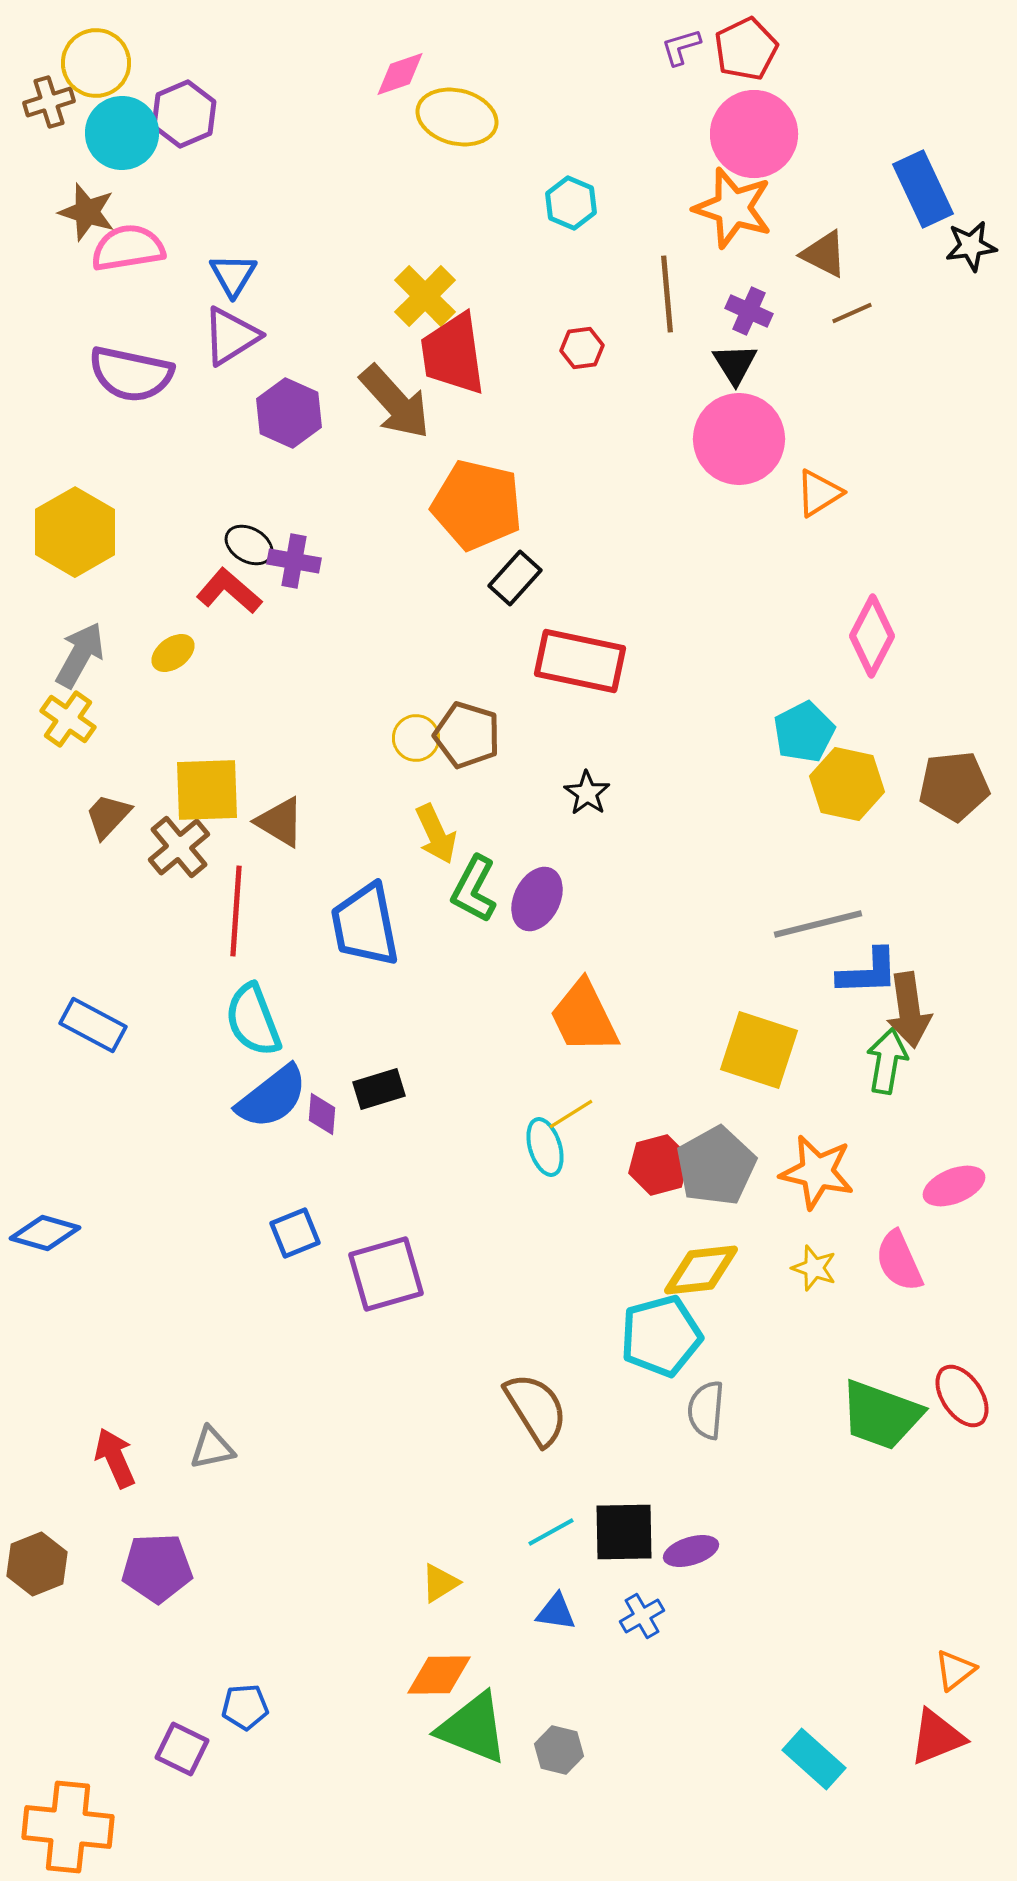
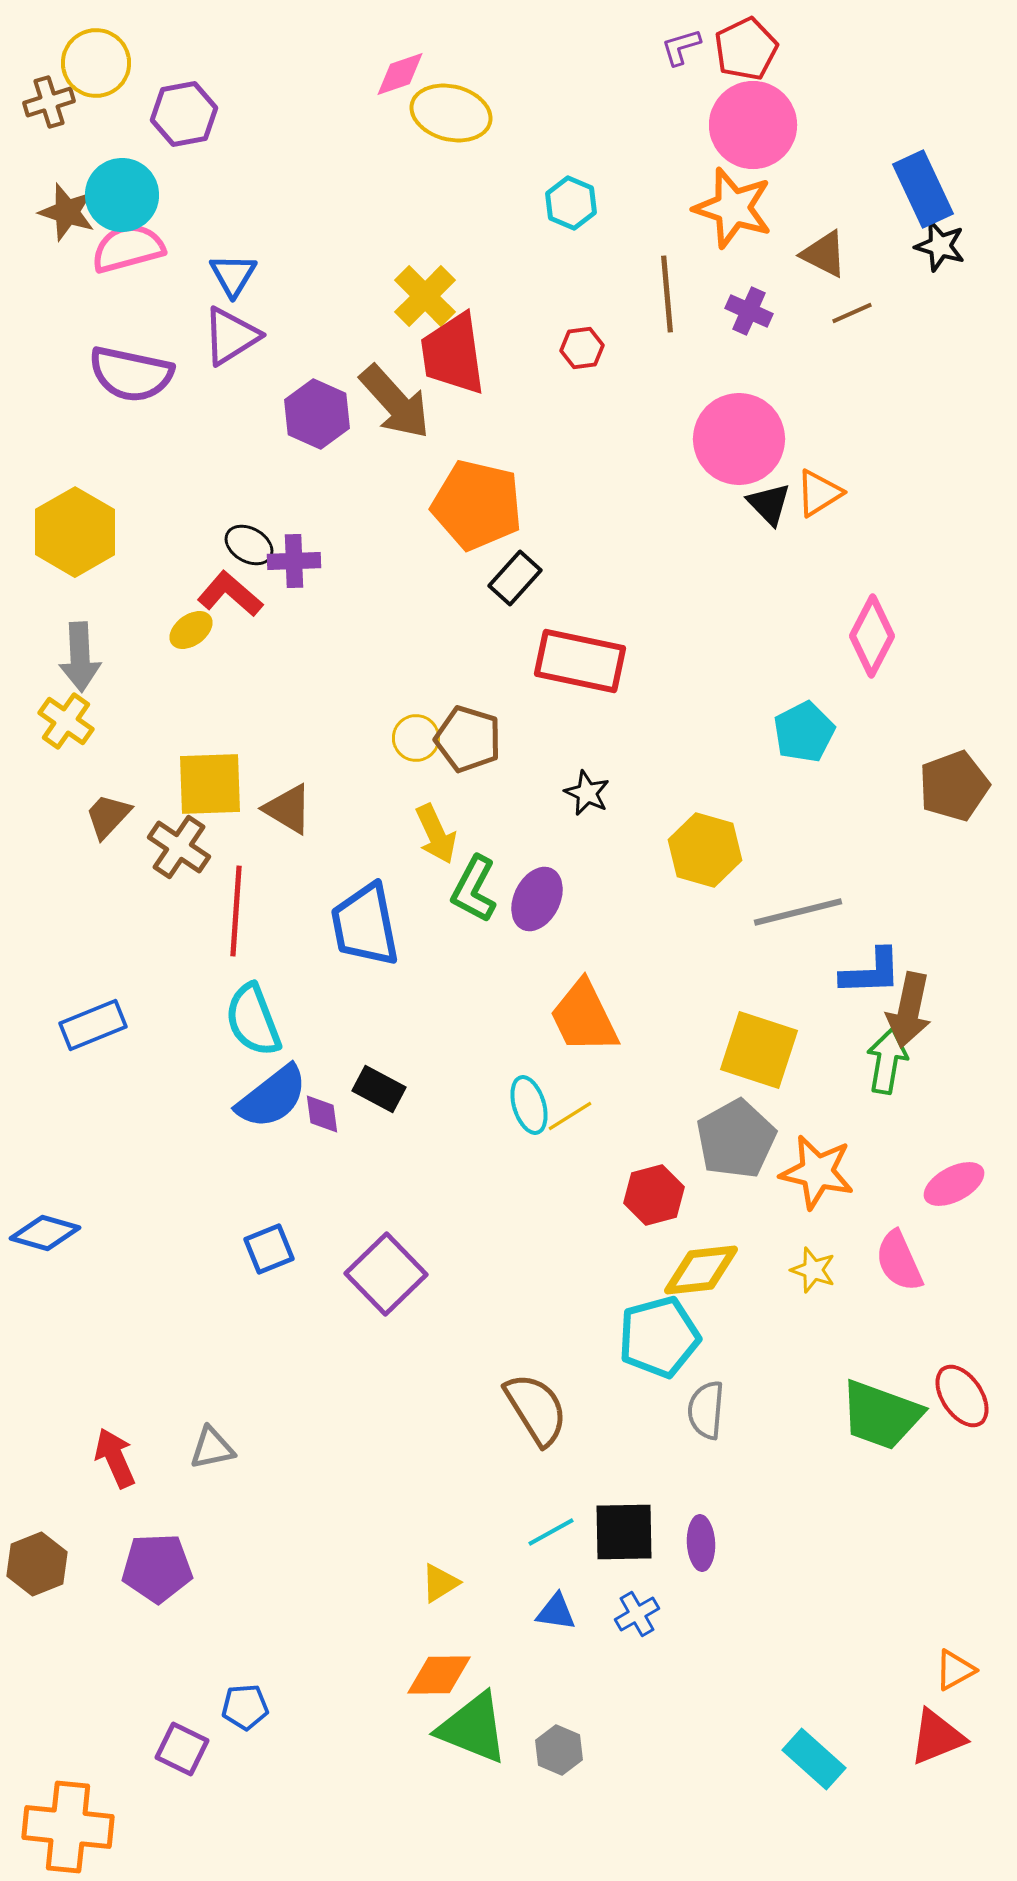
purple hexagon at (184, 114): rotated 12 degrees clockwise
yellow ellipse at (457, 117): moved 6 px left, 4 px up
cyan circle at (122, 133): moved 62 px down
pink circle at (754, 134): moved 1 px left, 9 px up
brown star at (87, 212): moved 20 px left
black star at (971, 246): moved 31 px left; rotated 24 degrees clockwise
pink semicircle at (128, 248): rotated 6 degrees counterclockwise
black triangle at (735, 364): moved 34 px right, 140 px down; rotated 12 degrees counterclockwise
purple hexagon at (289, 413): moved 28 px right, 1 px down
purple cross at (294, 561): rotated 12 degrees counterclockwise
red L-shape at (229, 591): moved 1 px right, 3 px down
yellow ellipse at (173, 653): moved 18 px right, 23 px up
gray arrow at (80, 655): moved 2 px down; rotated 148 degrees clockwise
yellow cross at (68, 719): moved 2 px left, 2 px down
brown pentagon at (467, 735): moved 1 px right, 4 px down
yellow hexagon at (847, 784): moved 142 px left, 66 px down; rotated 4 degrees clockwise
brown pentagon at (954, 786): rotated 14 degrees counterclockwise
yellow square at (207, 790): moved 3 px right, 6 px up
black star at (587, 793): rotated 9 degrees counterclockwise
brown triangle at (280, 822): moved 8 px right, 13 px up
brown cross at (179, 847): rotated 16 degrees counterclockwise
gray line at (818, 924): moved 20 px left, 12 px up
blue L-shape at (868, 972): moved 3 px right
brown arrow at (909, 1010): rotated 20 degrees clockwise
blue rectangle at (93, 1025): rotated 50 degrees counterclockwise
black rectangle at (379, 1089): rotated 45 degrees clockwise
purple diamond at (322, 1114): rotated 12 degrees counterclockwise
yellow line at (571, 1114): moved 1 px left, 2 px down
cyan ellipse at (545, 1147): moved 16 px left, 42 px up
red hexagon at (659, 1165): moved 5 px left, 30 px down
gray pentagon at (716, 1166): moved 20 px right, 27 px up
pink ellipse at (954, 1186): moved 2 px up; rotated 6 degrees counterclockwise
blue square at (295, 1233): moved 26 px left, 16 px down
yellow star at (814, 1268): moved 1 px left, 2 px down
purple square at (386, 1274): rotated 28 degrees counterclockwise
cyan pentagon at (661, 1336): moved 2 px left, 1 px down
purple ellipse at (691, 1551): moved 10 px right, 8 px up; rotated 76 degrees counterclockwise
blue cross at (642, 1616): moved 5 px left, 2 px up
orange triangle at (955, 1670): rotated 9 degrees clockwise
gray hexagon at (559, 1750): rotated 9 degrees clockwise
